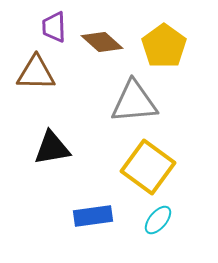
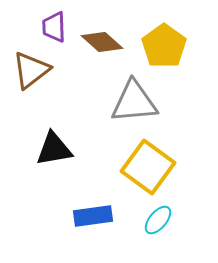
brown triangle: moved 5 px left, 3 px up; rotated 39 degrees counterclockwise
black triangle: moved 2 px right, 1 px down
